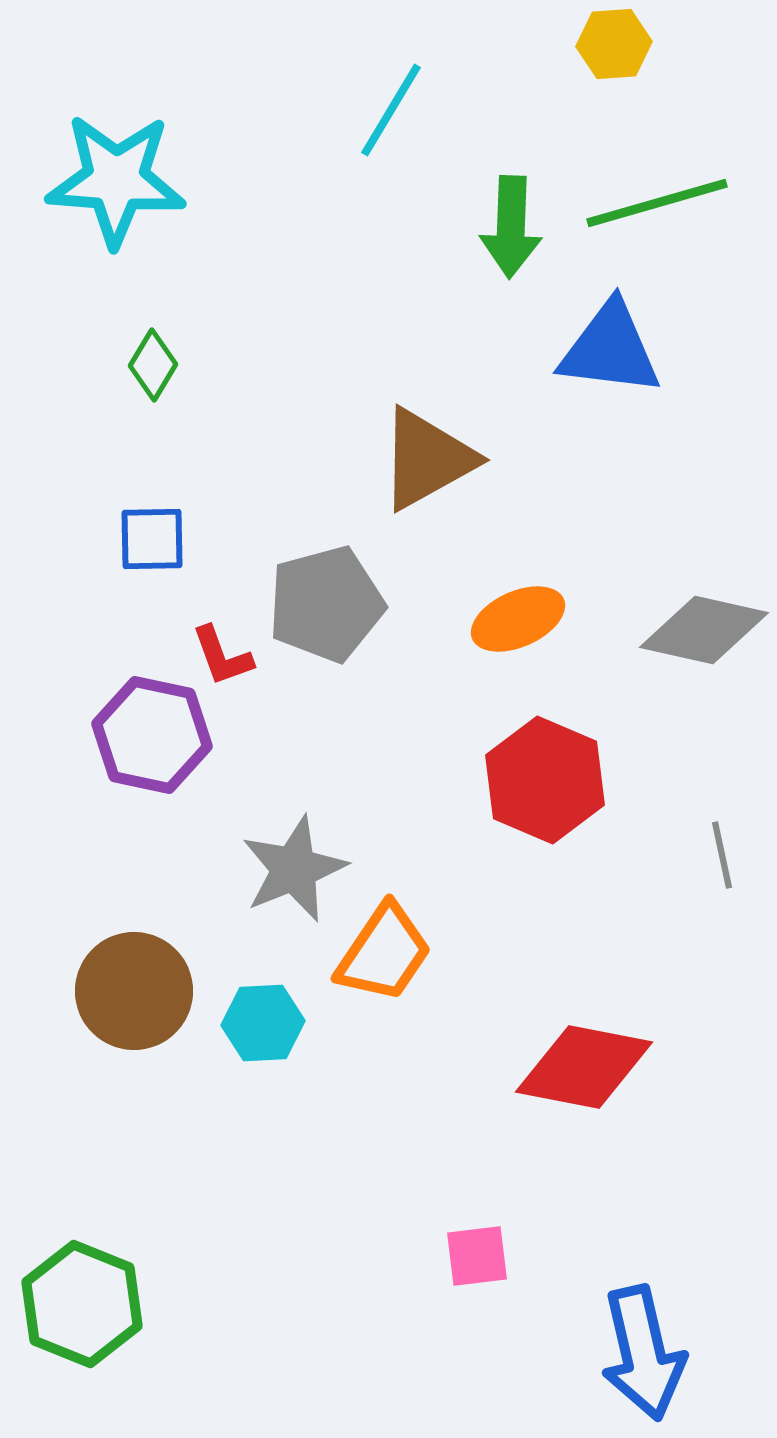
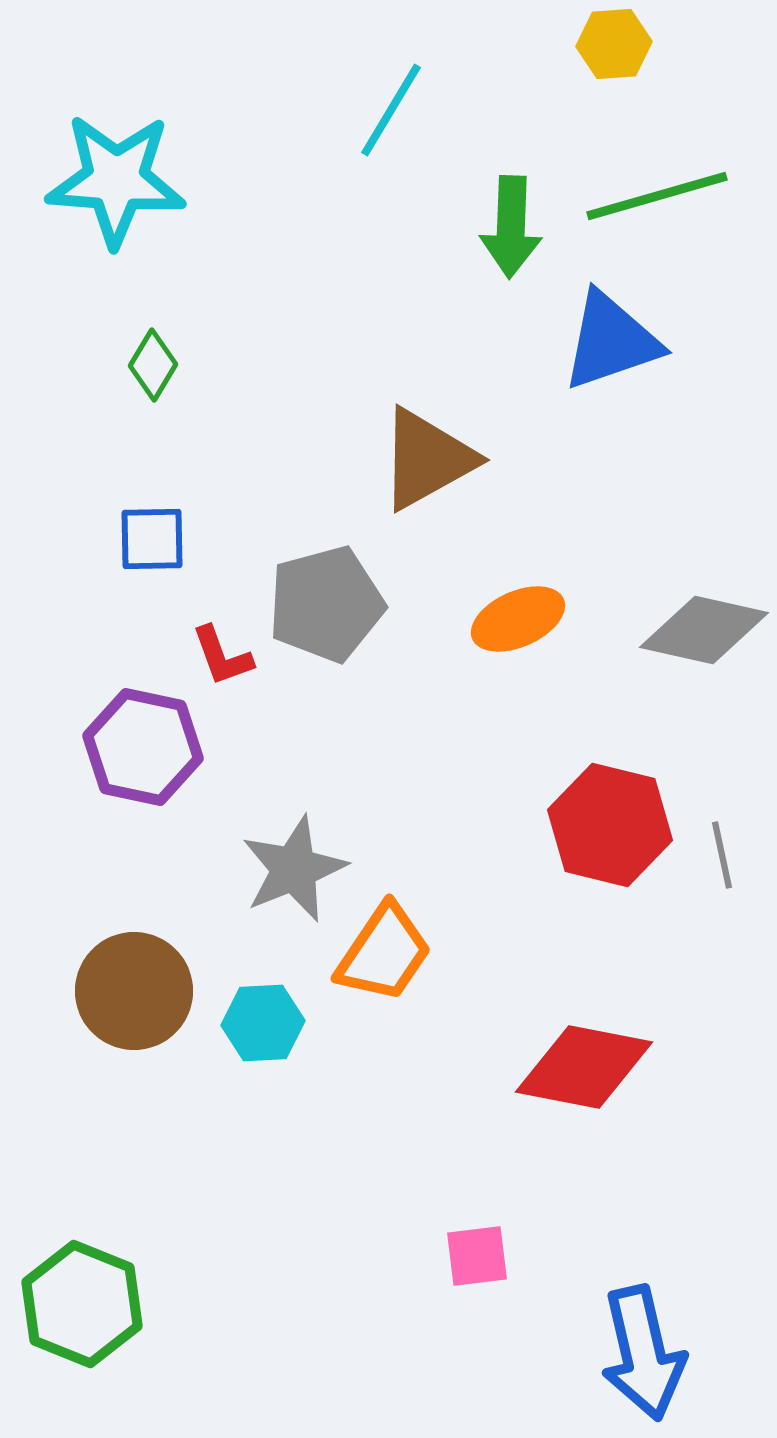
green line: moved 7 px up
blue triangle: moved 1 px right, 8 px up; rotated 26 degrees counterclockwise
purple hexagon: moved 9 px left, 12 px down
red hexagon: moved 65 px right, 45 px down; rotated 9 degrees counterclockwise
